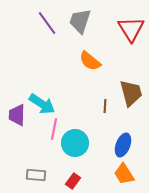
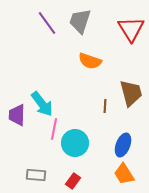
orange semicircle: rotated 20 degrees counterclockwise
cyan arrow: rotated 20 degrees clockwise
